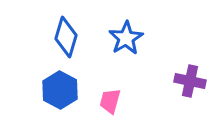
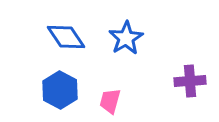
blue diamond: rotated 51 degrees counterclockwise
purple cross: rotated 16 degrees counterclockwise
